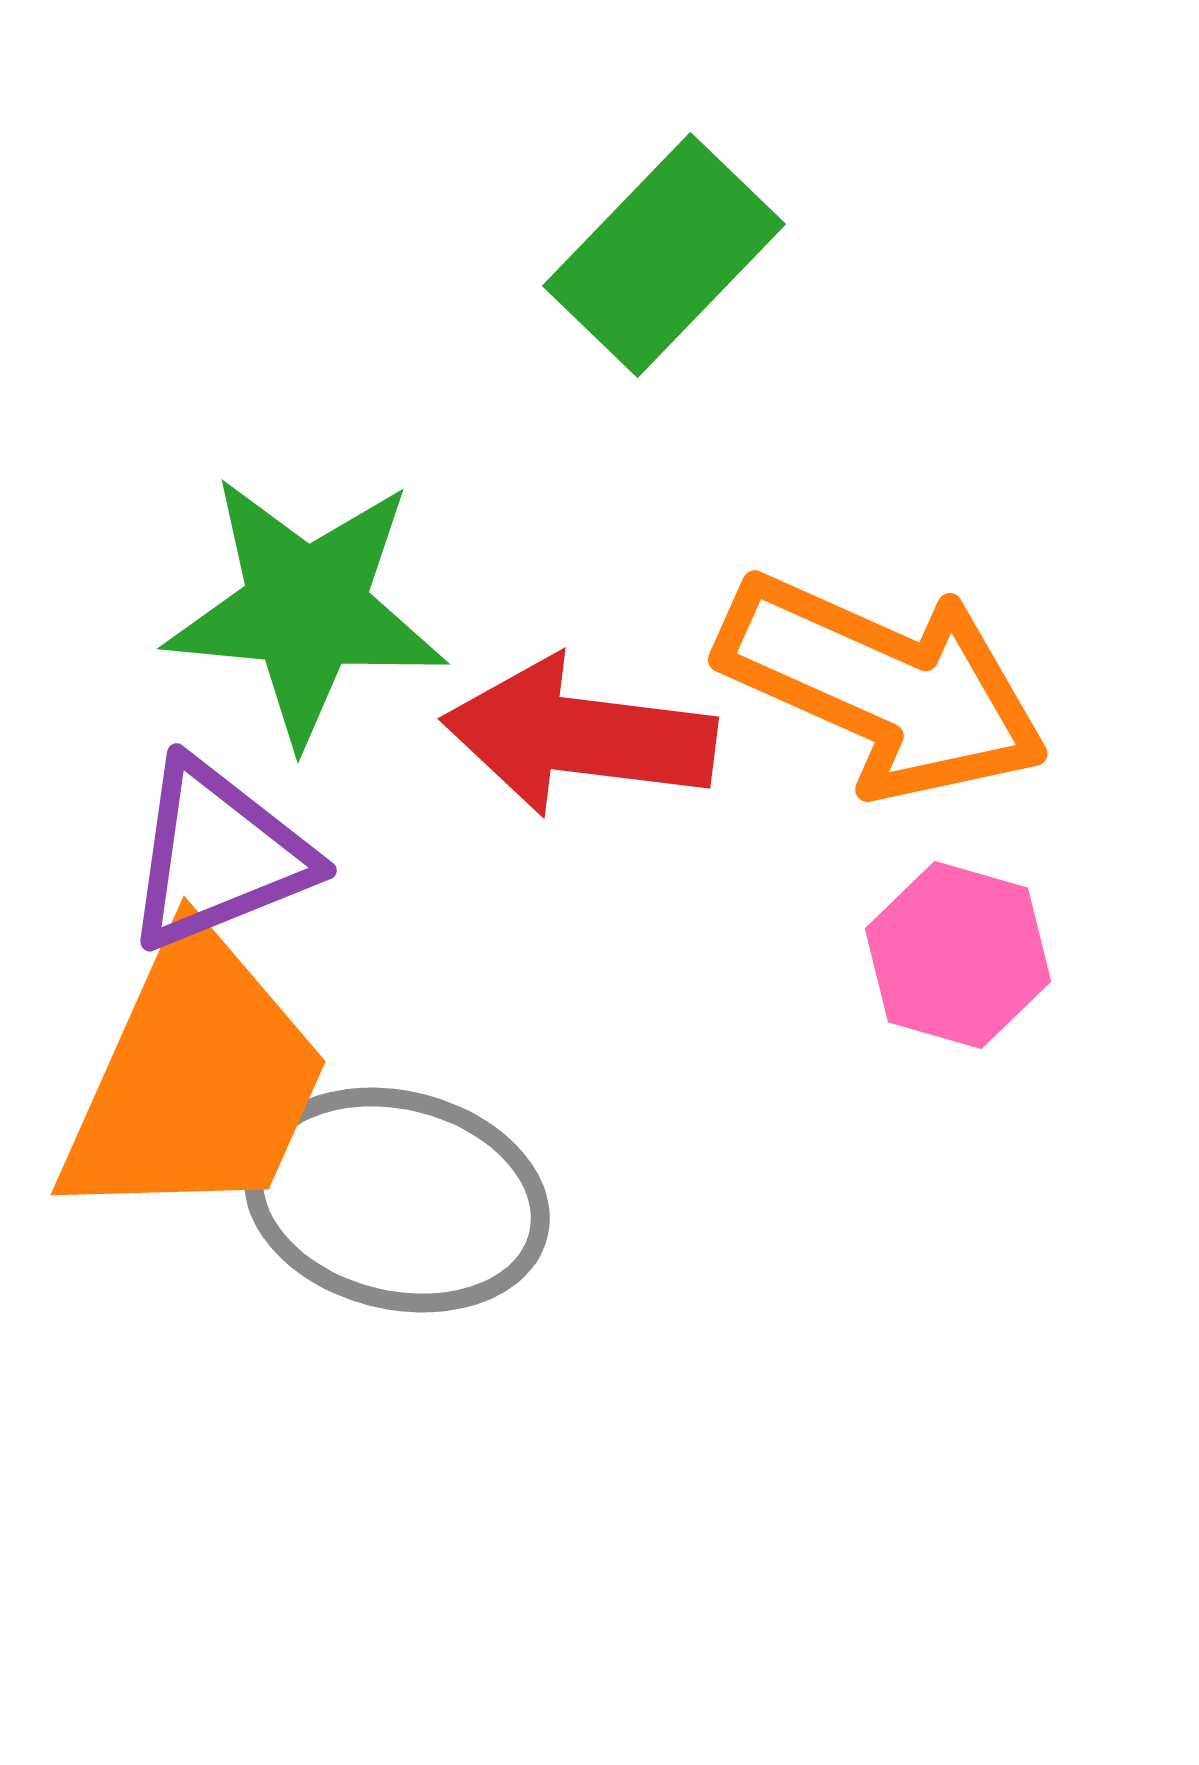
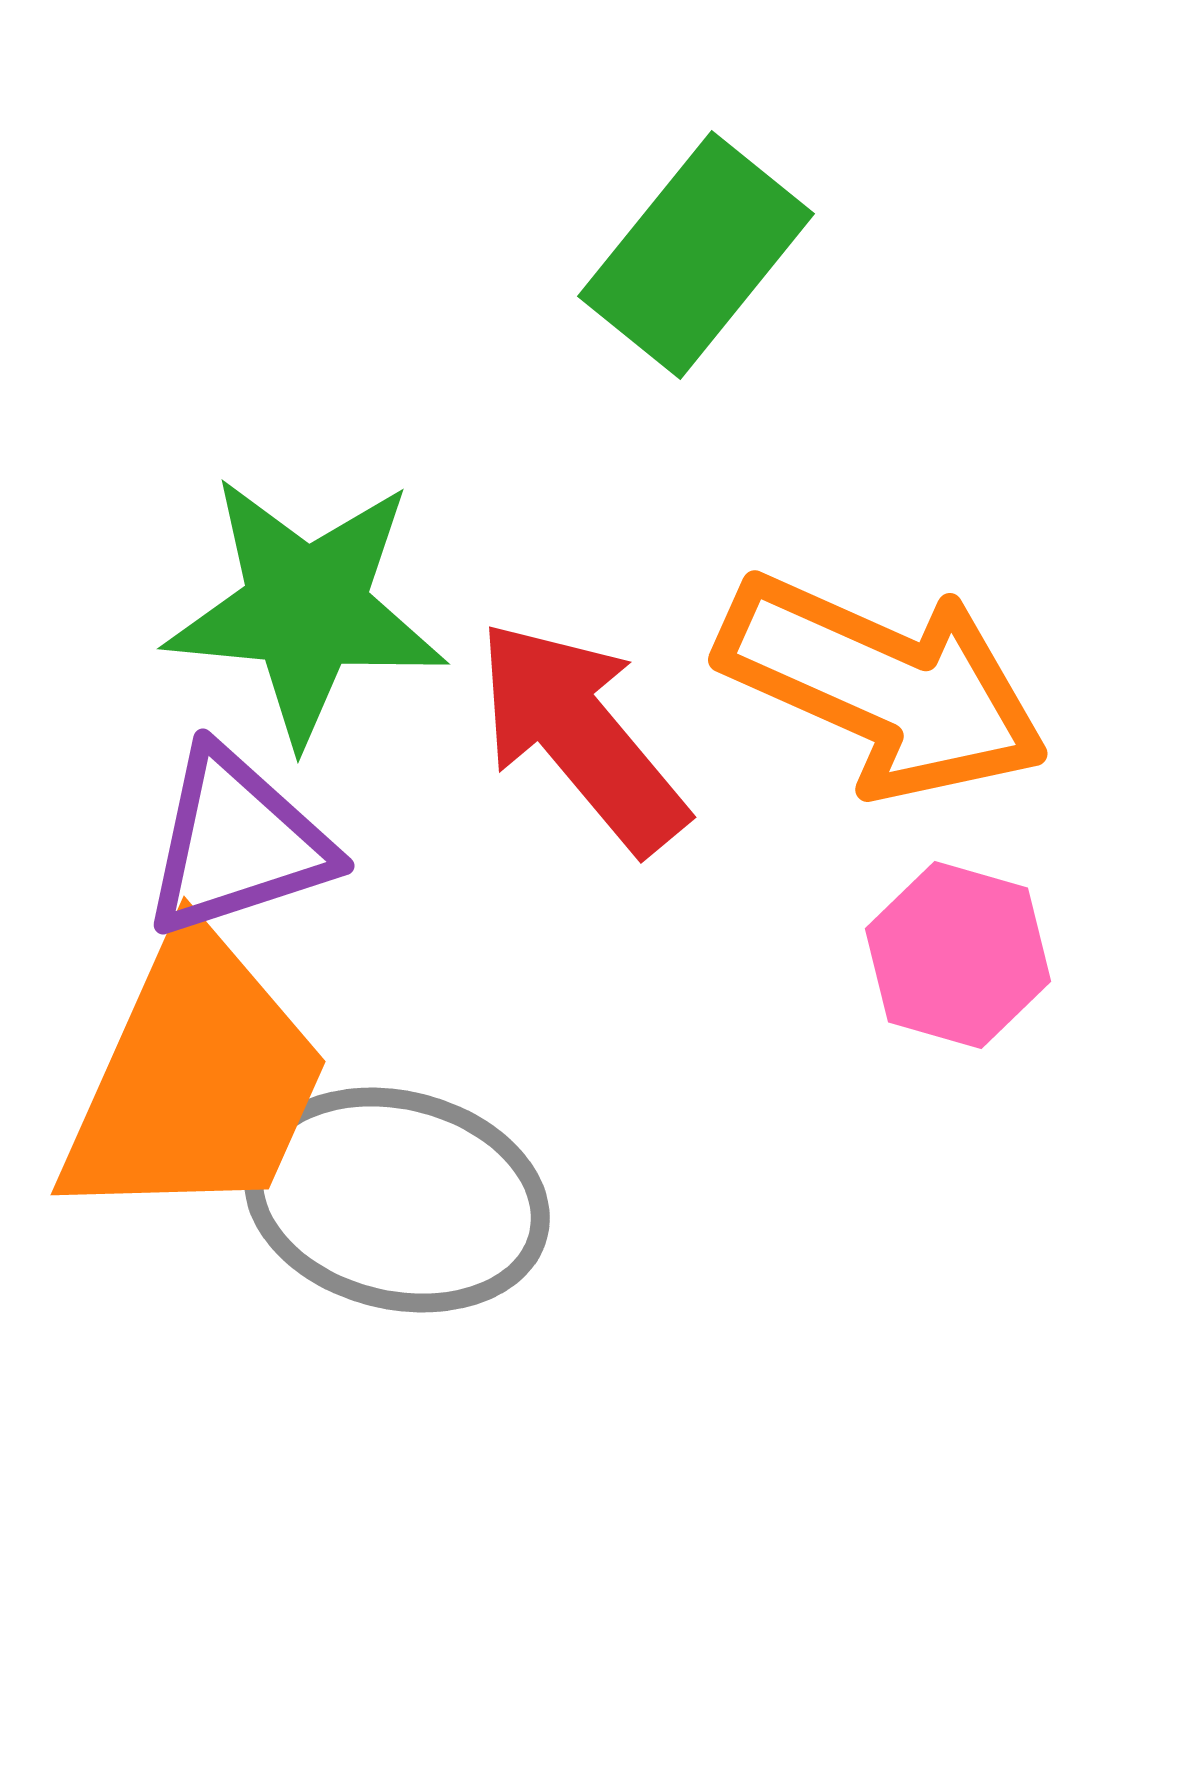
green rectangle: moved 32 px right; rotated 5 degrees counterclockwise
red arrow: moved 2 px right; rotated 43 degrees clockwise
purple triangle: moved 19 px right, 12 px up; rotated 4 degrees clockwise
